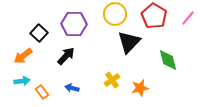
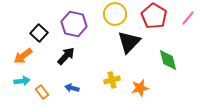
purple hexagon: rotated 10 degrees clockwise
yellow cross: rotated 21 degrees clockwise
